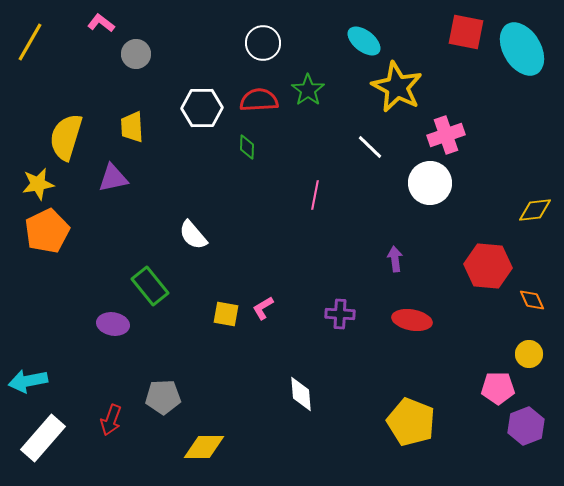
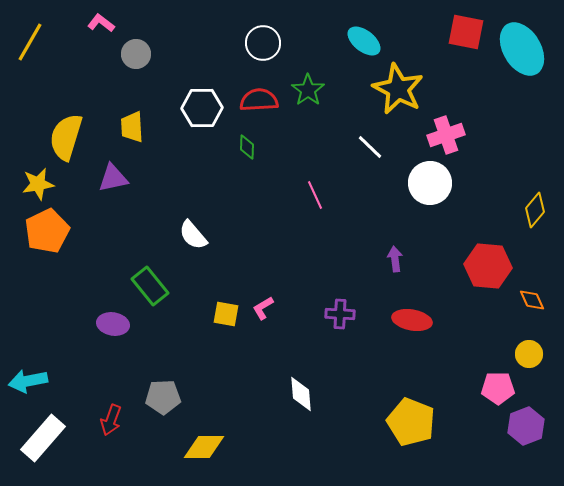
yellow star at (397, 87): moved 1 px right, 2 px down
pink line at (315, 195): rotated 36 degrees counterclockwise
yellow diamond at (535, 210): rotated 44 degrees counterclockwise
